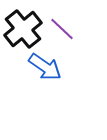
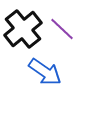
blue arrow: moved 5 px down
